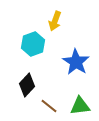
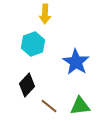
yellow arrow: moved 10 px left, 7 px up; rotated 18 degrees counterclockwise
